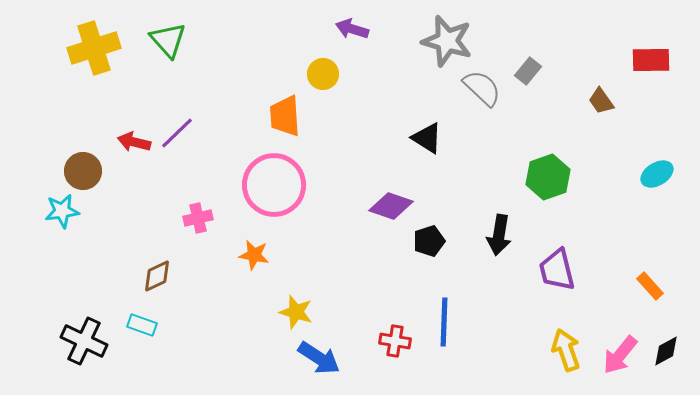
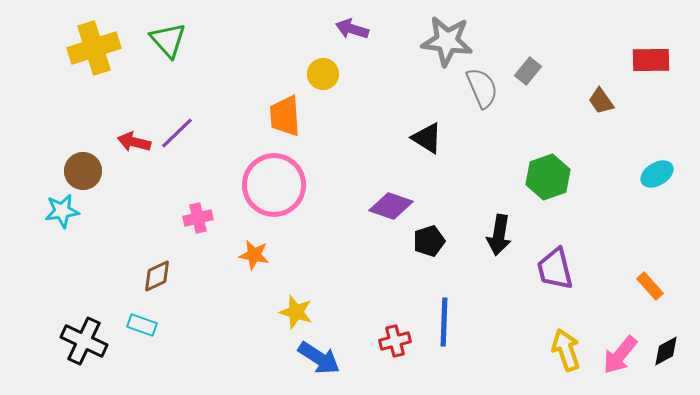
gray star: rotated 9 degrees counterclockwise
gray semicircle: rotated 24 degrees clockwise
purple trapezoid: moved 2 px left, 1 px up
red cross: rotated 24 degrees counterclockwise
